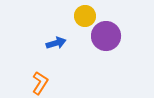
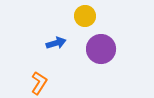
purple circle: moved 5 px left, 13 px down
orange L-shape: moved 1 px left
